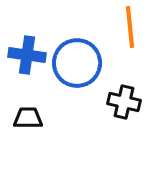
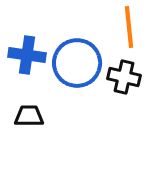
orange line: moved 1 px left
black cross: moved 25 px up
black trapezoid: moved 1 px right, 2 px up
